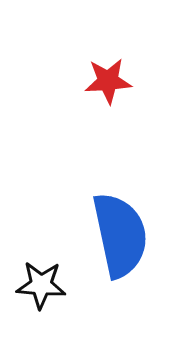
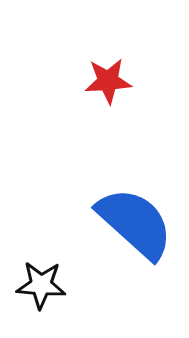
blue semicircle: moved 15 px right, 12 px up; rotated 36 degrees counterclockwise
